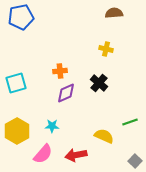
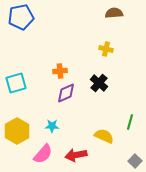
green line: rotated 56 degrees counterclockwise
